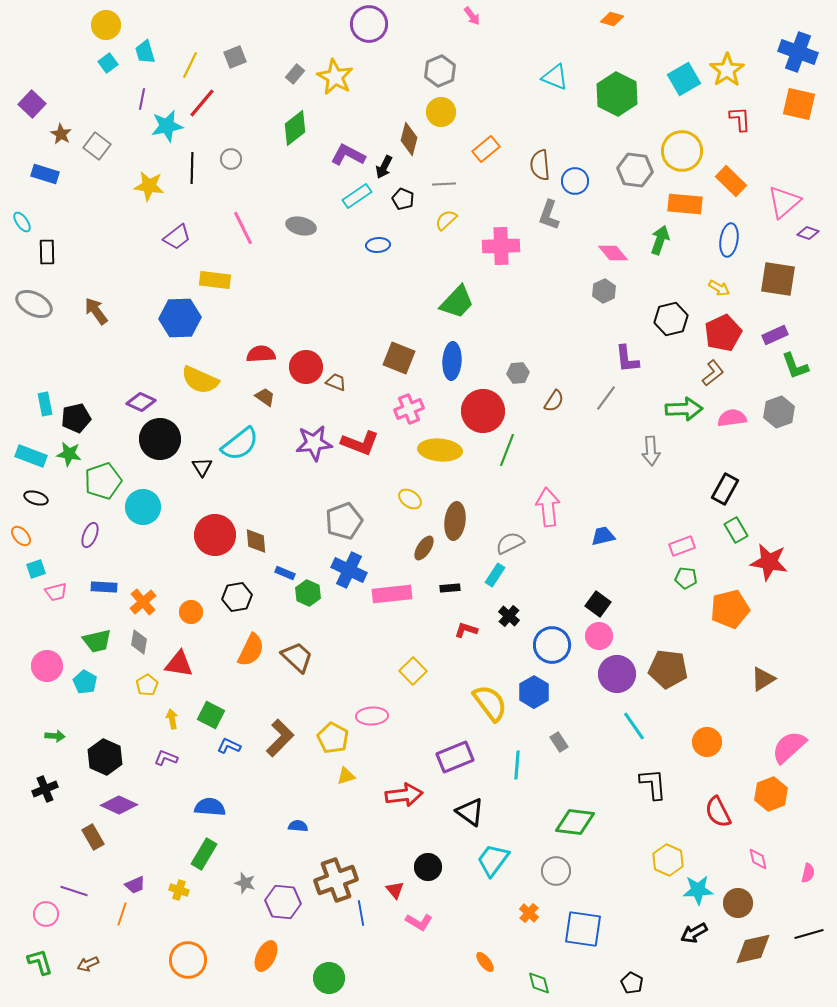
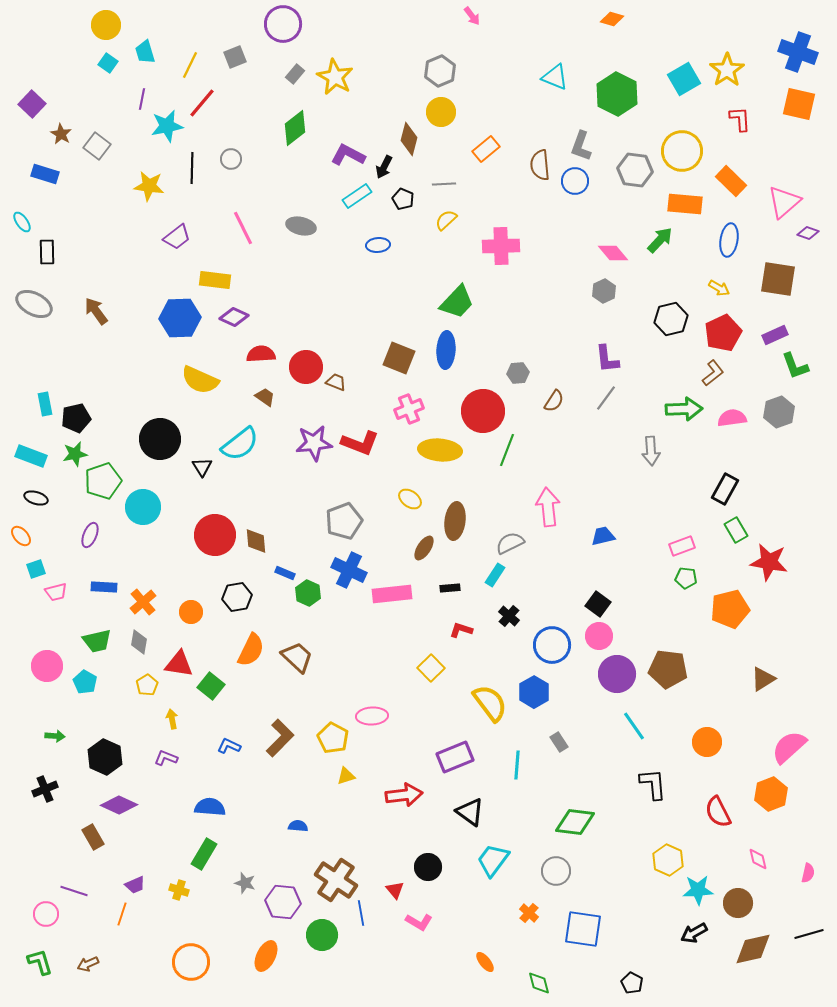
purple circle at (369, 24): moved 86 px left
cyan square at (108, 63): rotated 18 degrees counterclockwise
gray L-shape at (549, 215): moved 32 px right, 69 px up
green arrow at (660, 240): rotated 24 degrees clockwise
purple L-shape at (627, 359): moved 20 px left
blue ellipse at (452, 361): moved 6 px left, 11 px up
purple diamond at (141, 402): moved 93 px right, 85 px up
green star at (69, 454): moved 6 px right; rotated 20 degrees counterclockwise
red L-shape at (466, 630): moved 5 px left
yellow square at (413, 671): moved 18 px right, 3 px up
green square at (211, 715): moved 29 px up; rotated 12 degrees clockwise
brown cross at (336, 880): rotated 36 degrees counterclockwise
orange circle at (188, 960): moved 3 px right, 2 px down
green circle at (329, 978): moved 7 px left, 43 px up
